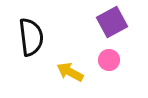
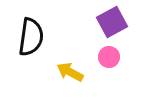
black semicircle: rotated 15 degrees clockwise
pink circle: moved 3 px up
